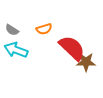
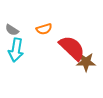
cyan arrow: rotated 100 degrees counterclockwise
